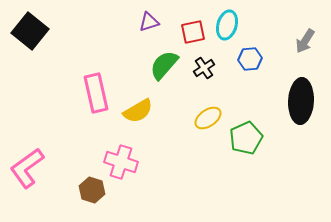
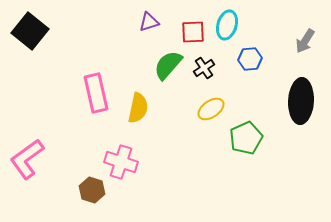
red square: rotated 10 degrees clockwise
green semicircle: moved 4 px right
yellow semicircle: moved 3 px up; rotated 48 degrees counterclockwise
yellow ellipse: moved 3 px right, 9 px up
pink L-shape: moved 9 px up
